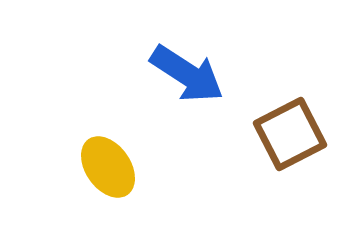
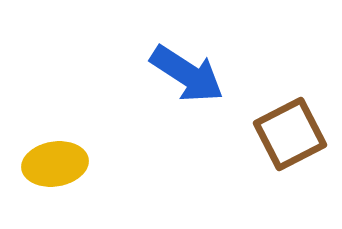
yellow ellipse: moved 53 px left, 3 px up; rotated 64 degrees counterclockwise
